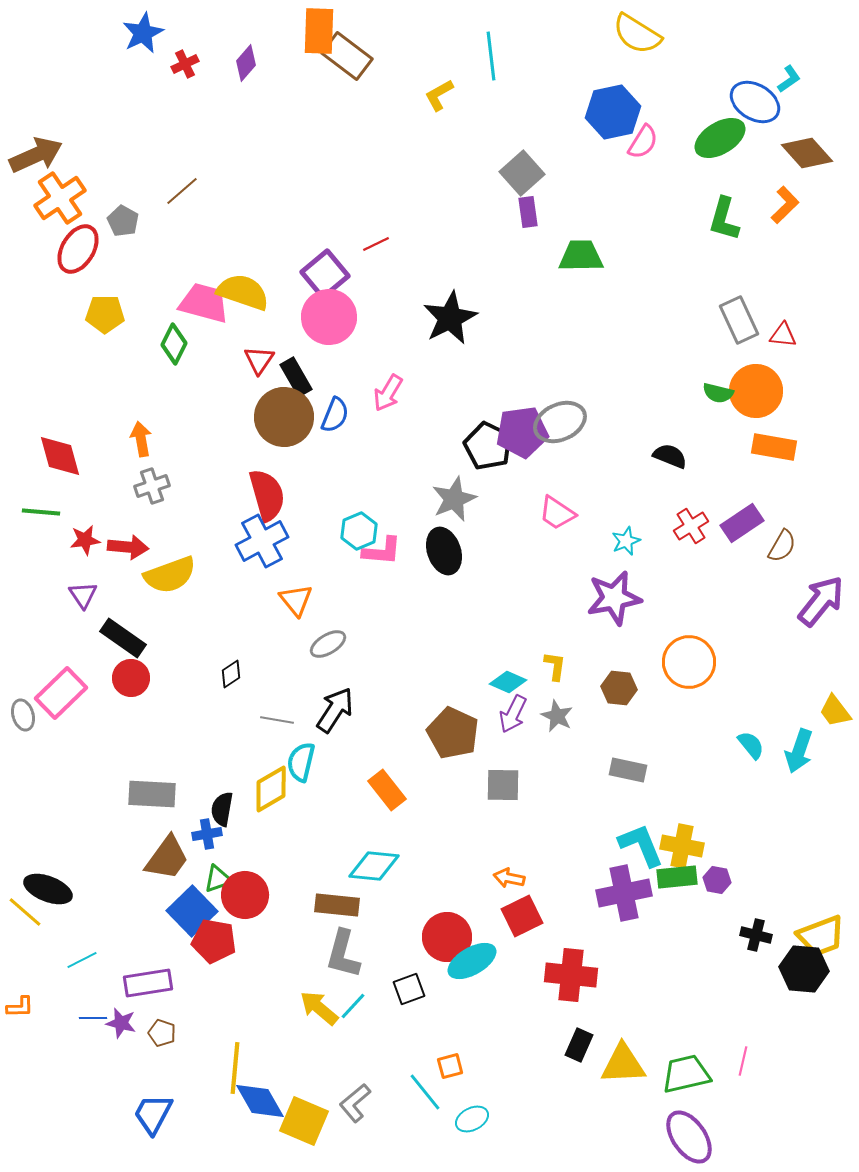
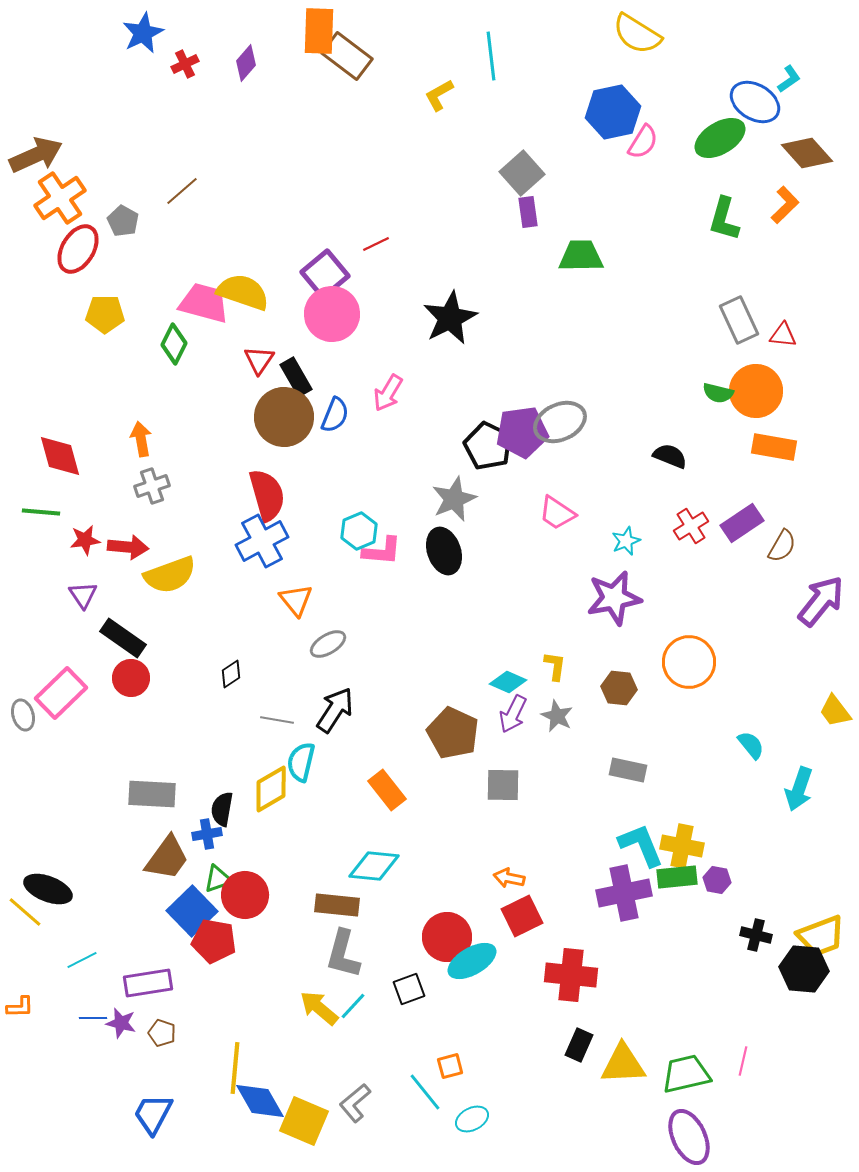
pink circle at (329, 317): moved 3 px right, 3 px up
cyan arrow at (799, 751): moved 38 px down
purple ellipse at (689, 1137): rotated 10 degrees clockwise
